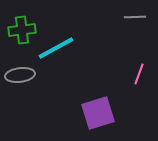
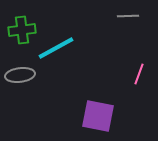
gray line: moved 7 px left, 1 px up
purple square: moved 3 px down; rotated 28 degrees clockwise
